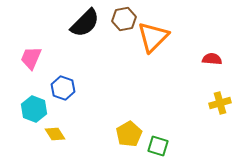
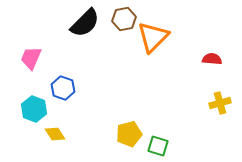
yellow pentagon: rotated 15 degrees clockwise
